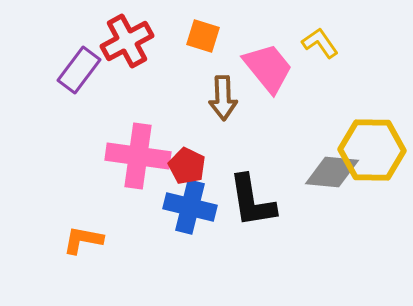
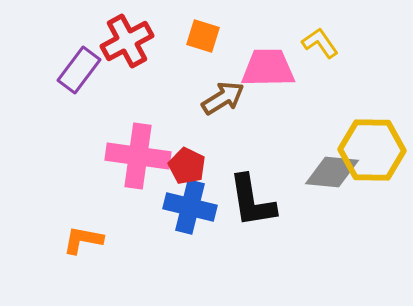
pink trapezoid: rotated 52 degrees counterclockwise
brown arrow: rotated 120 degrees counterclockwise
